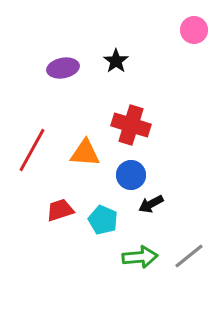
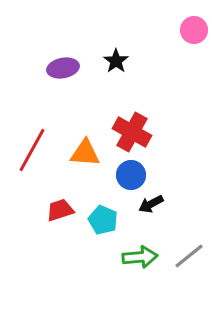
red cross: moved 1 px right, 7 px down; rotated 12 degrees clockwise
